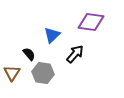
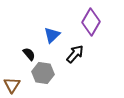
purple diamond: rotated 68 degrees counterclockwise
brown triangle: moved 12 px down
